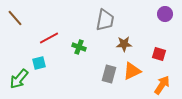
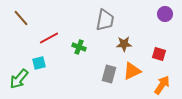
brown line: moved 6 px right
